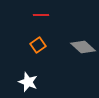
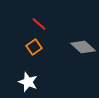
red line: moved 2 px left, 9 px down; rotated 42 degrees clockwise
orange square: moved 4 px left, 2 px down
